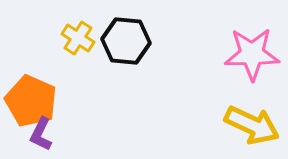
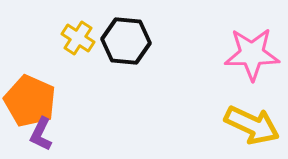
orange pentagon: moved 1 px left
